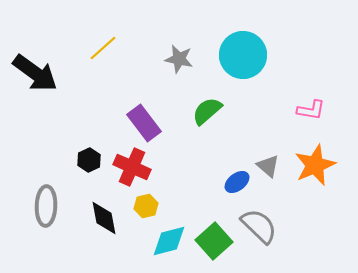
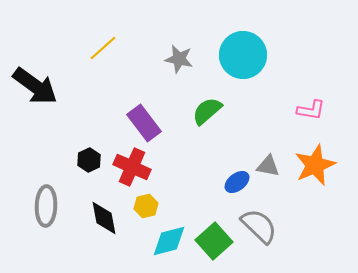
black arrow: moved 13 px down
gray triangle: rotated 30 degrees counterclockwise
